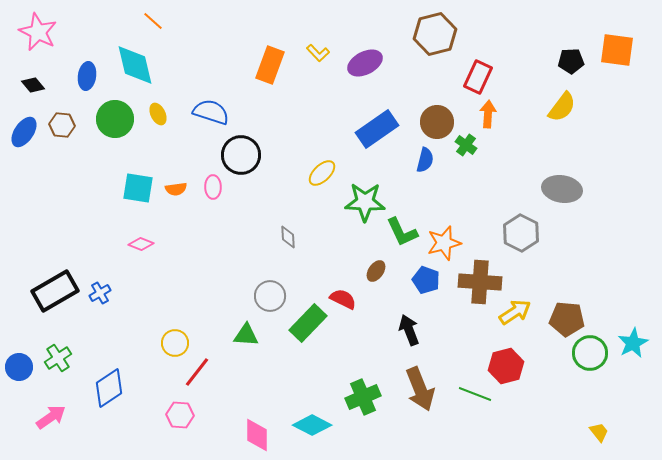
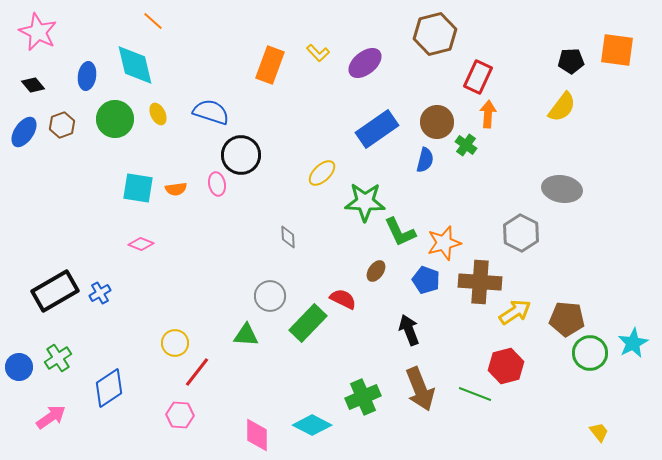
purple ellipse at (365, 63): rotated 12 degrees counterclockwise
brown hexagon at (62, 125): rotated 25 degrees counterclockwise
pink ellipse at (213, 187): moved 4 px right, 3 px up; rotated 10 degrees counterclockwise
green L-shape at (402, 232): moved 2 px left
